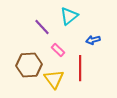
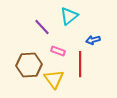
pink rectangle: moved 1 px down; rotated 24 degrees counterclockwise
red line: moved 4 px up
